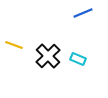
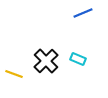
yellow line: moved 29 px down
black cross: moved 2 px left, 5 px down
